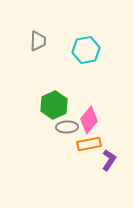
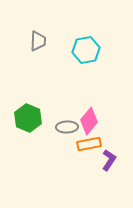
green hexagon: moved 26 px left, 13 px down; rotated 12 degrees counterclockwise
pink diamond: moved 1 px down
